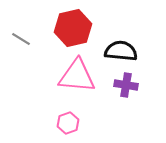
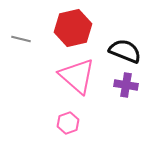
gray line: rotated 18 degrees counterclockwise
black semicircle: moved 4 px right; rotated 16 degrees clockwise
pink triangle: rotated 36 degrees clockwise
